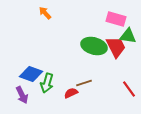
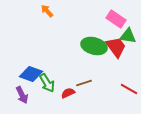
orange arrow: moved 2 px right, 2 px up
pink rectangle: rotated 18 degrees clockwise
red trapezoid: rotated 10 degrees counterclockwise
green arrow: rotated 48 degrees counterclockwise
red line: rotated 24 degrees counterclockwise
red semicircle: moved 3 px left
